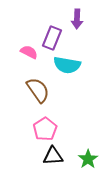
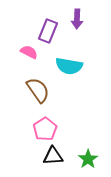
purple rectangle: moved 4 px left, 7 px up
cyan semicircle: moved 2 px right, 1 px down
